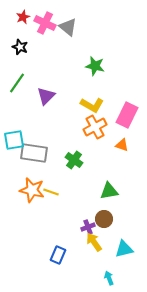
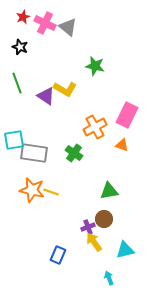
green line: rotated 55 degrees counterclockwise
purple triangle: rotated 42 degrees counterclockwise
yellow L-shape: moved 27 px left, 16 px up
green cross: moved 7 px up
cyan triangle: moved 1 px right, 1 px down
